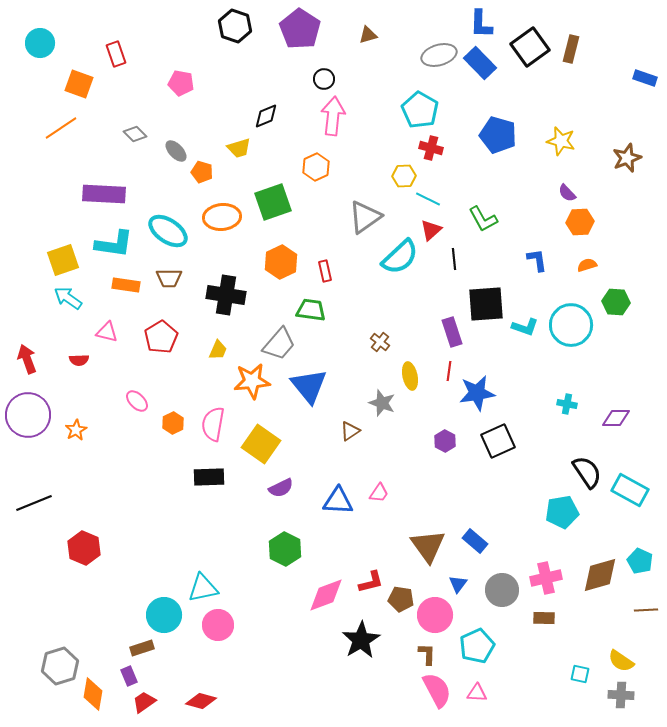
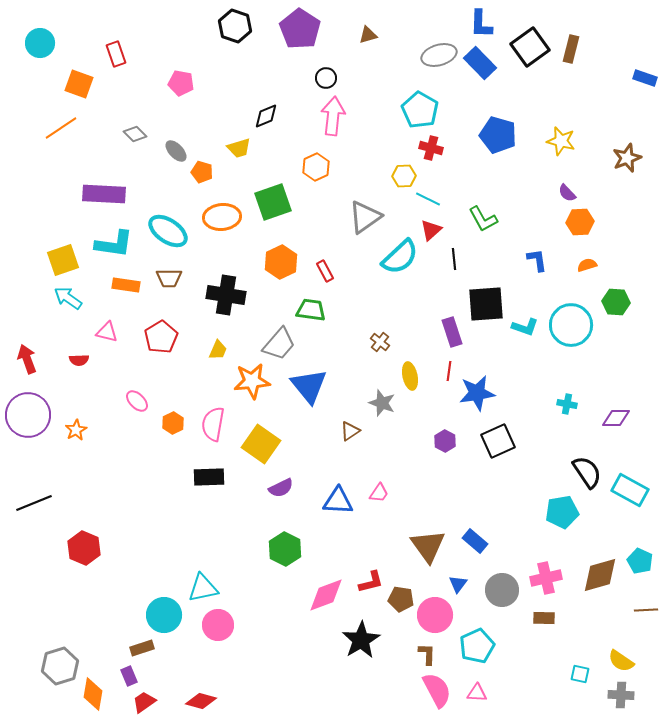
black circle at (324, 79): moved 2 px right, 1 px up
red rectangle at (325, 271): rotated 15 degrees counterclockwise
